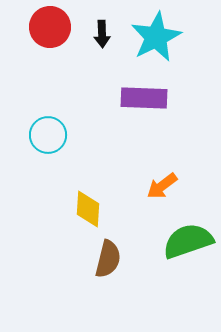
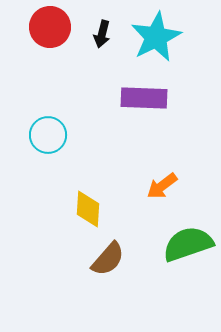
black arrow: rotated 16 degrees clockwise
green semicircle: moved 3 px down
brown semicircle: rotated 27 degrees clockwise
